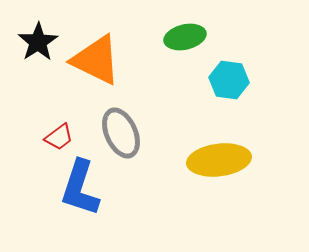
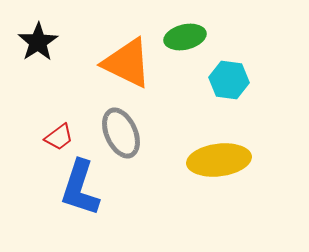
orange triangle: moved 31 px right, 3 px down
